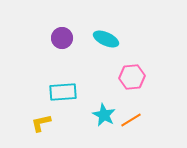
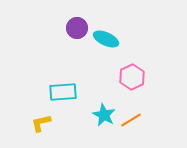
purple circle: moved 15 px right, 10 px up
pink hexagon: rotated 20 degrees counterclockwise
